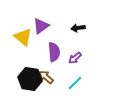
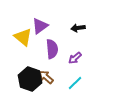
purple triangle: moved 1 px left
purple semicircle: moved 2 px left, 3 px up
black hexagon: rotated 10 degrees clockwise
